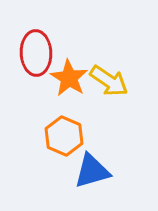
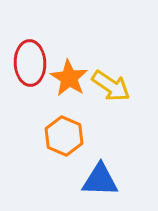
red ellipse: moved 6 px left, 10 px down
yellow arrow: moved 2 px right, 5 px down
blue triangle: moved 8 px right, 9 px down; rotated 18 degrees clockwise
